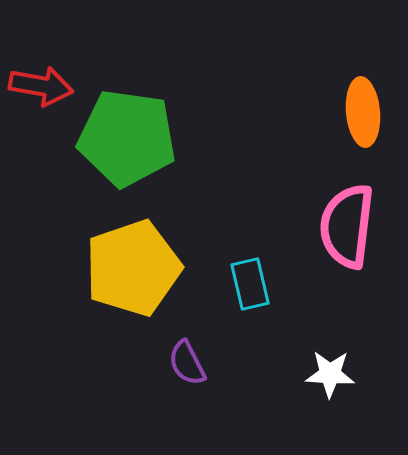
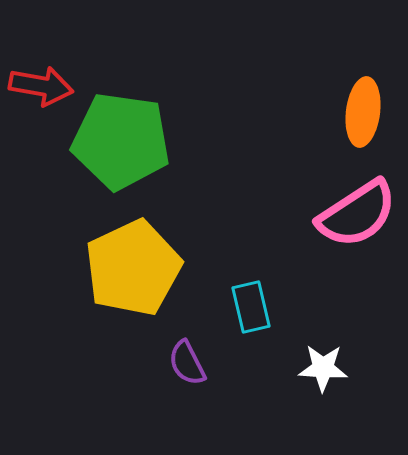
orange ellipse: rotated 12 degrees clockwise
green pentagon: moved 6 px left, 3 px down
pink semicircle: moved 10 px right, 12 px up; rotated 130 degrees counterclockwise
yellow pentagon: rotated 6 degrees counterclockwise
cyan rectangle: moved 1 px right, 23 px down
white star: moved 7 px left, 6 px up
